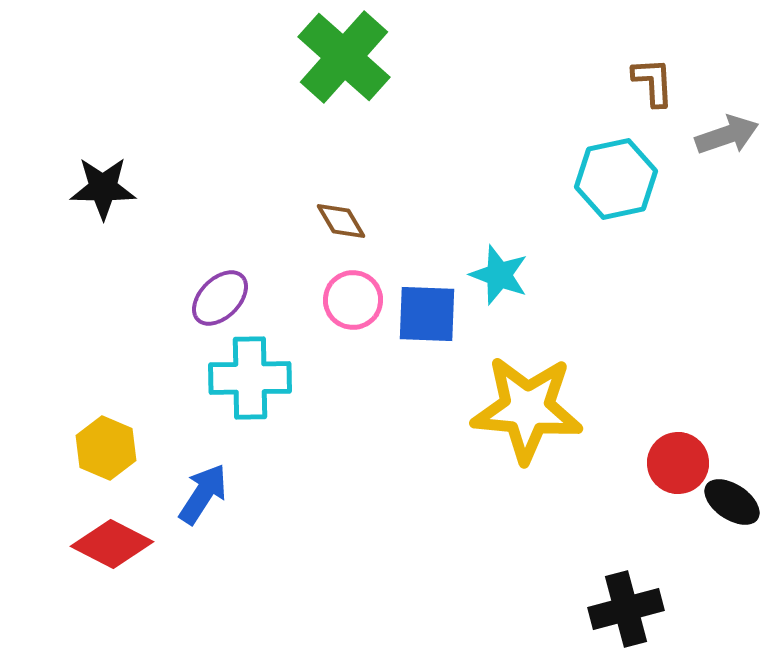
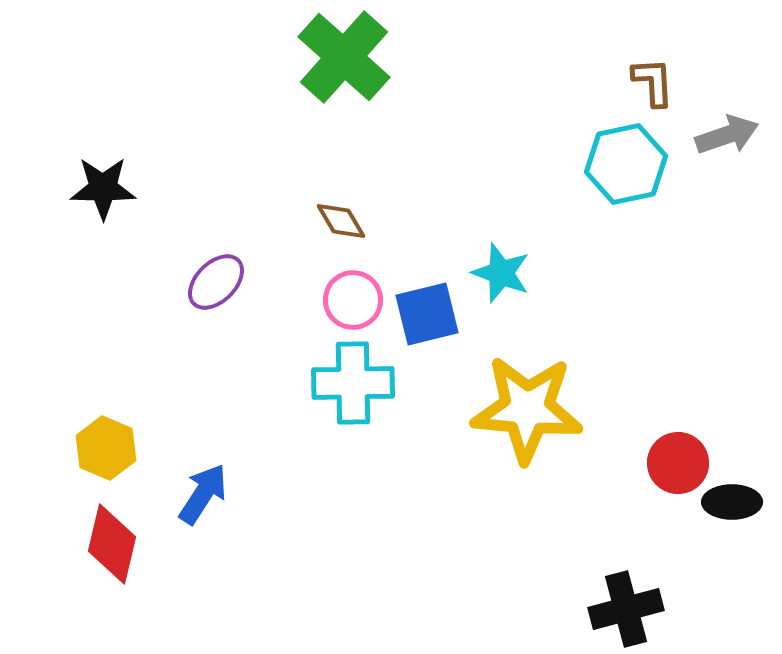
cyan hexagon: moved 10 px right, 15 px up
cyan star: moved 2 px right, 2 px up
purple ellipse: moved 4 px left, 16 px up
blue square: rotated 16 degrees counterclockwise
cyan cross: moved 103 px right, 5 px down
black ellipse: rotated 34 degrees counterclockwise
red diamond: rotated 76 degrees clockwise
